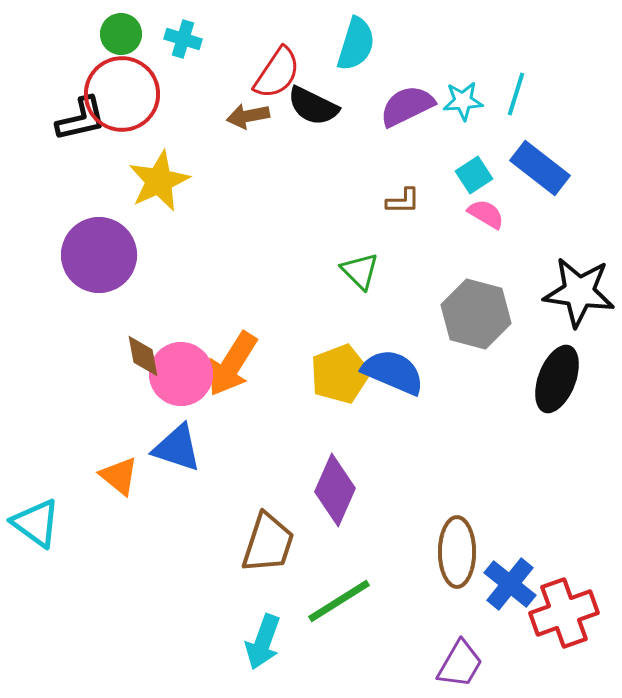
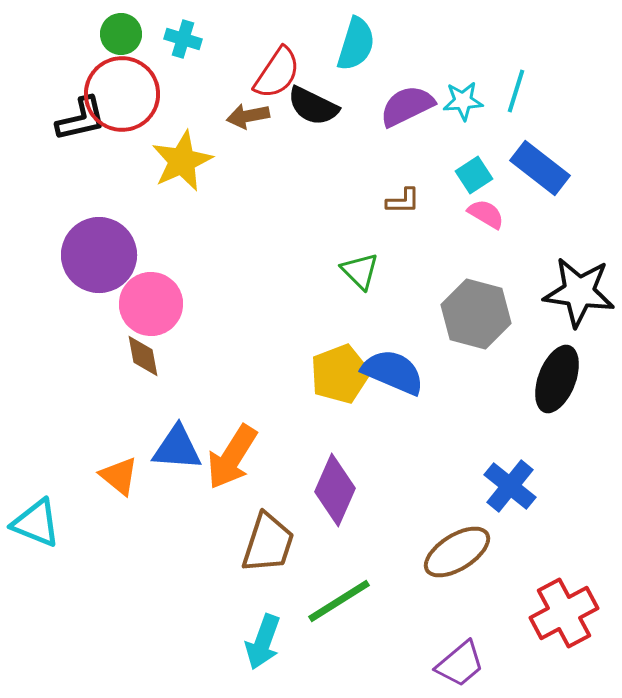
cyan line: moved 3 px up
yellow star: moved 23 px right, 20 px up
orange arrow: moved 93 px down
pink circle: moved 30 px left, 70 px up
blue triangle: rotated 14 degrees counterclockwise
cyan triangle: rotated 14 degrees counterclockwise
brown ellipse: rotated 58 degrees clockwise
blue cross: moved 98 px up
red cross: rotated 8 degrees counterclockwise
purple trapezoid: rotated 20 degrees clockwise
